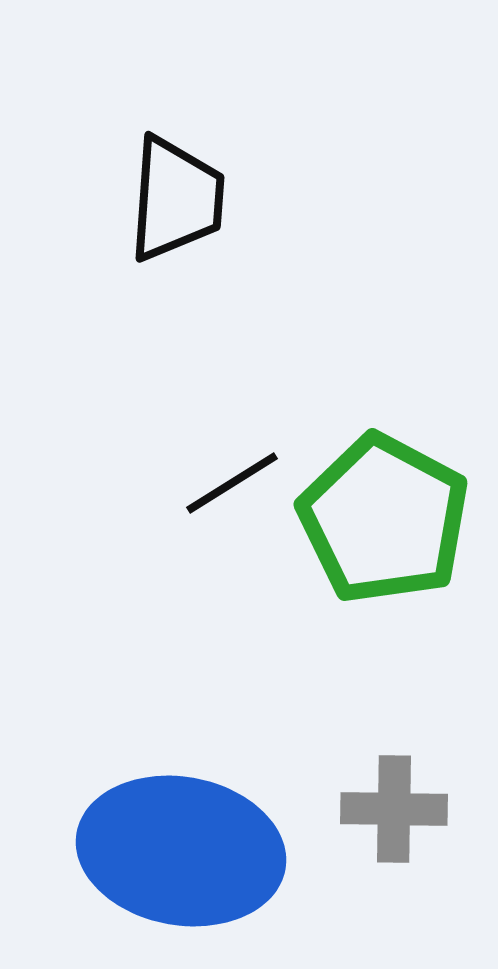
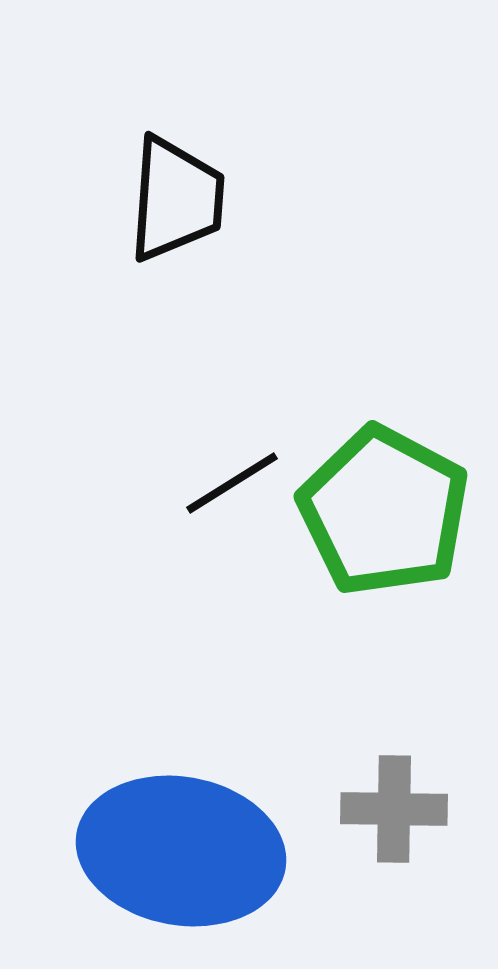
green pentagon: moved 8 px up
